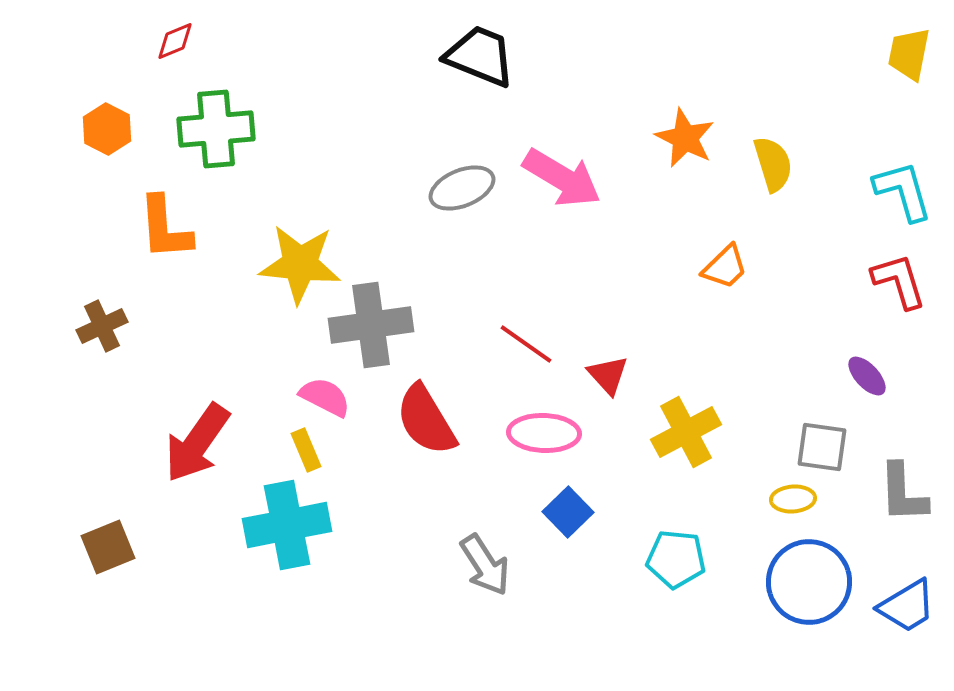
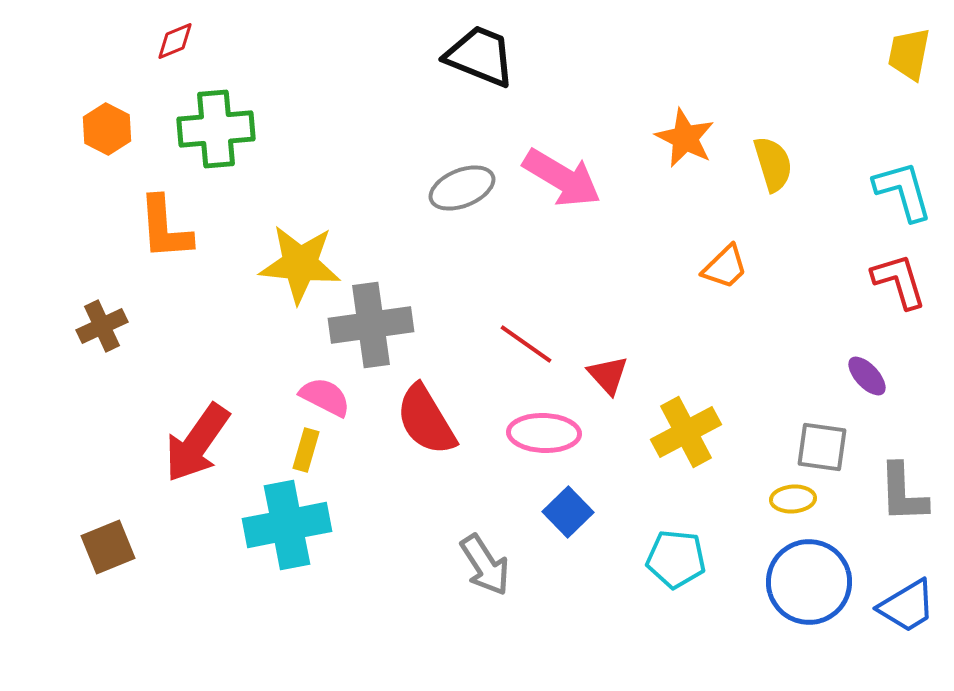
yellow rectangle: rotated 39 degrees clockwise
